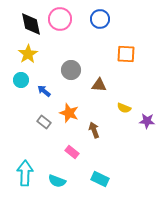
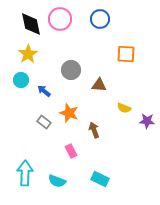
pink rectangle: moved 1 px left, 1 px up; rotated 24 degrees clockwise
